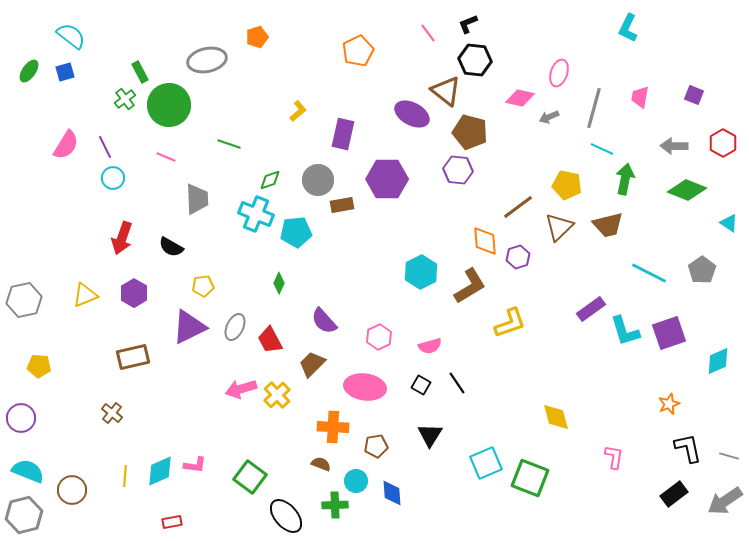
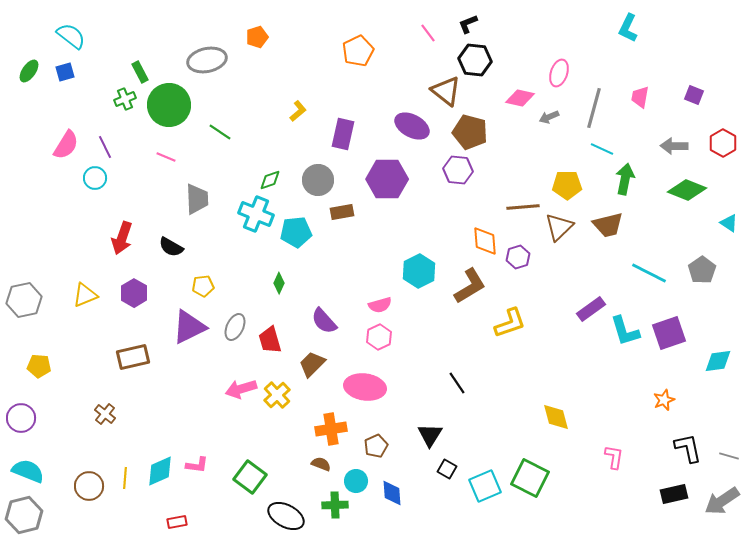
green cross at (125, 99): rotated 15 degrees clockwise
purple ellipse at (412, 114): moved 12 px down
green line at (229, 144): moved 9 px left, 12 px up; rotated 15 degrees clockwise
cyan circle at (113, 178): moved 18 px left
yellow pentagon at (567, 185): rotated 12 degrees counterclockwise
brown rectangle at (342, 205): moved 7 px down
brown line at (518, 207): moved 5 px right; rotated 32 degrees clockwise
cyan hexagon at (421, 272): moved 2 px left, 1 px up
red trapezoid at (270, 340): rotated 12 degrees clockwise
pink semicircle at (430, 346): moved 50 px left, 41 px up
cyan diamond at (718, 361): rotated 16 degrees clockwise
black square at (421, 385): moved 26 px right, 84 px down
orange star at (669, 404): moved 5 px left, 4 px up
brown cross at (112, 413): moved 7 px left, 1 px down
orange cross at (333, 427): moved 2 px left, 2 px down; rotated 12 degrees counterclockwise
brown pentagon at (376, 446): rotated 15 degrees counterclockwise
cyan square at (486, 463): moved 1 px left, 23 px down
pink L-shape at (195, 465): moved 2 px right
yellow line at (125, 476): moved 2 px down
green square at (530, 478): rotated 6 degrees clockwise
brown circle at (72, 490): moved 17 px right, 4 px up
black rectangle at (674, 494): rotated 24 degrees clockwise
gray arrow at (725, 501): moved 3 px left
black ellipse at (286, 516): rotated 21 degrees counterclockwise
red rectangle at (172, 522): moved 5 px right
